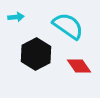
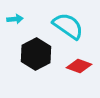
cyan arrow: moved 1 px left, 2 px down
red diamond: rotated 35 degrees counterclockwise
